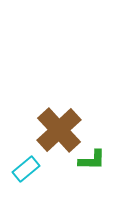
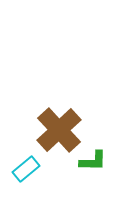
green L-shape: moved 1 px right, 1 px down
